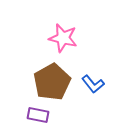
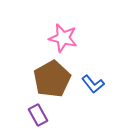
brown pentagon: moved 3 px up
purple rectangle: rotated 50 degrees clockwise
